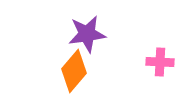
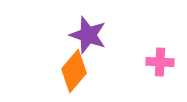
purple star: moved 1 px right, 1 px down; rotated 27 degrees clockwise
